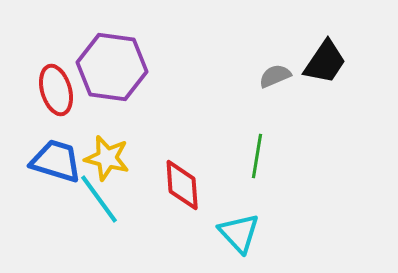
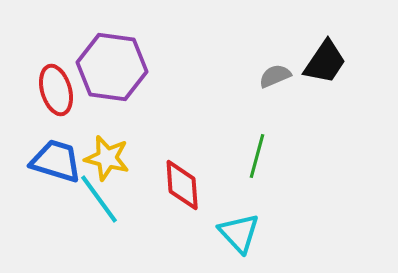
green line: rotated 6 degrees clockwise
